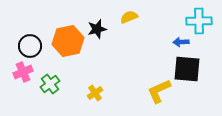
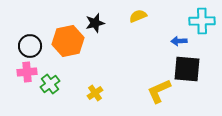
yellow semicircle: moved 9 px right, 1 px up
cyan cross: moved 3 px right
black star: moved 2 px left, 6 px up
blue arrow: moved 2 px left, 1 px up
pink cross: moved 4 px right; rotated 18 degrees clockwise
